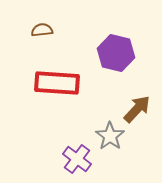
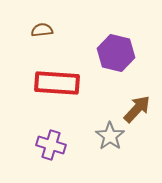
purple cross: moved 26 px left, 14 px up; rotated 20 degrees counterclockwise
